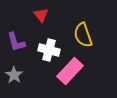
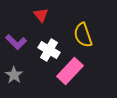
purple L-shape: rotated 30 degrees counterclockwise
white cross: rotated 15 degrees clockwise
